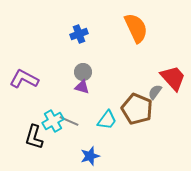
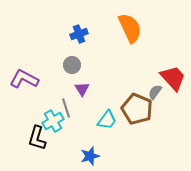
orange semicircle: moved 6 px left
gray circle: moved 11 px left, 7 px up
purple triangle: moved 2 px down; rotated 42 degrees clockwise
gray line: moved 3 px left, 13 px up; rotated 48 degrees clockwise
black L-shape: moved 3 px right, 1 px down
